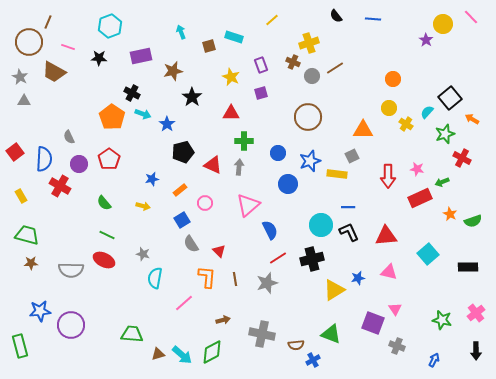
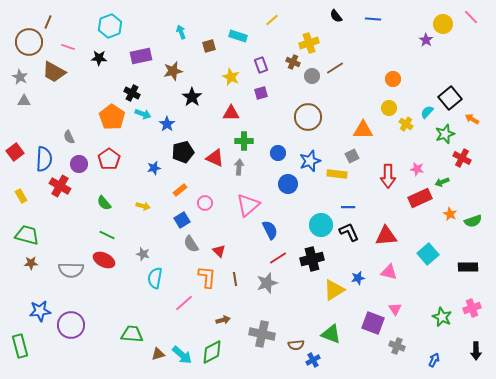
cyan rectangle at (234, 37): moved 4 px right, 1 px up
red triangle at (213, 165): moved 2 px right, 7 px up
blue star at (152, 179): moved 2 px right, 11 px up
pink cross at (476, 313): moved 4 px left, 5 px up; rotated 18 degrees clockwise
green star at (442, 320): moved 3 px up; rotated 12 degrees clockwise
